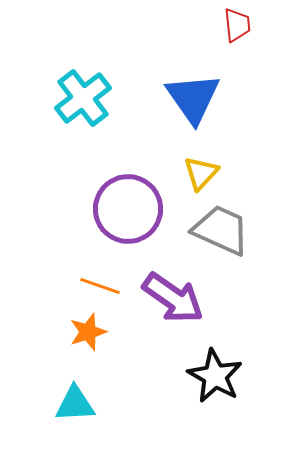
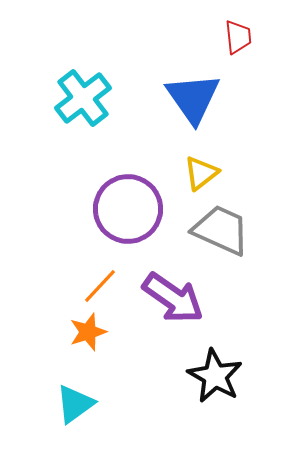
red trapezoid: moved 1 px right, 12 px down
yellow triangle: rotated 9 degrees clockwise
orange line: rotated 66 degrees counterclockwise
cyan triangle: rotated 33 degrees counterclockwise
